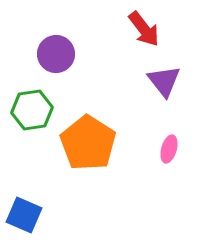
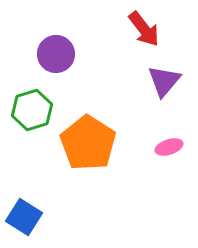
purple triangle: rotated 18 degrees clockwise
green hexagon: rotated 9 degrees counterclockwise
pink ellipse: moved 2 px up; rotated 56 degrees clockwise
blue square: moved 2 px down; rotated 9 degrees clockwise
